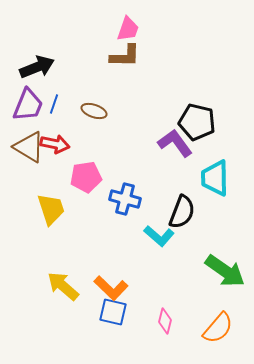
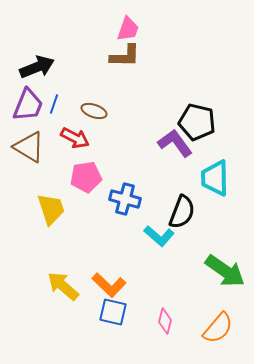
red arrow: moved 20 px right, 6 px up; rotated 16 degrees clockwise
orange L-shape: moved 2 px left, 3 px up
